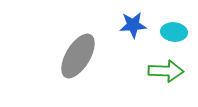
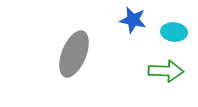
blue star: moved 5 px up; rotated 16 degrees clockwise
gray ellipse: moved 4 px left, 2 px up; rotated 9 degrees counterclockwise
